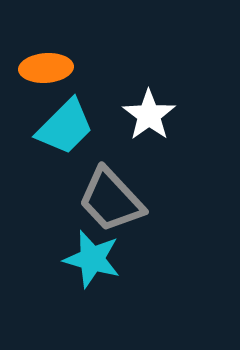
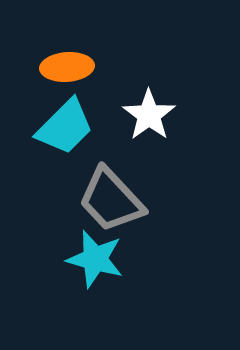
orange ellipse: moved 21 px right, 1 px up
cyan star: moved 3 px right
